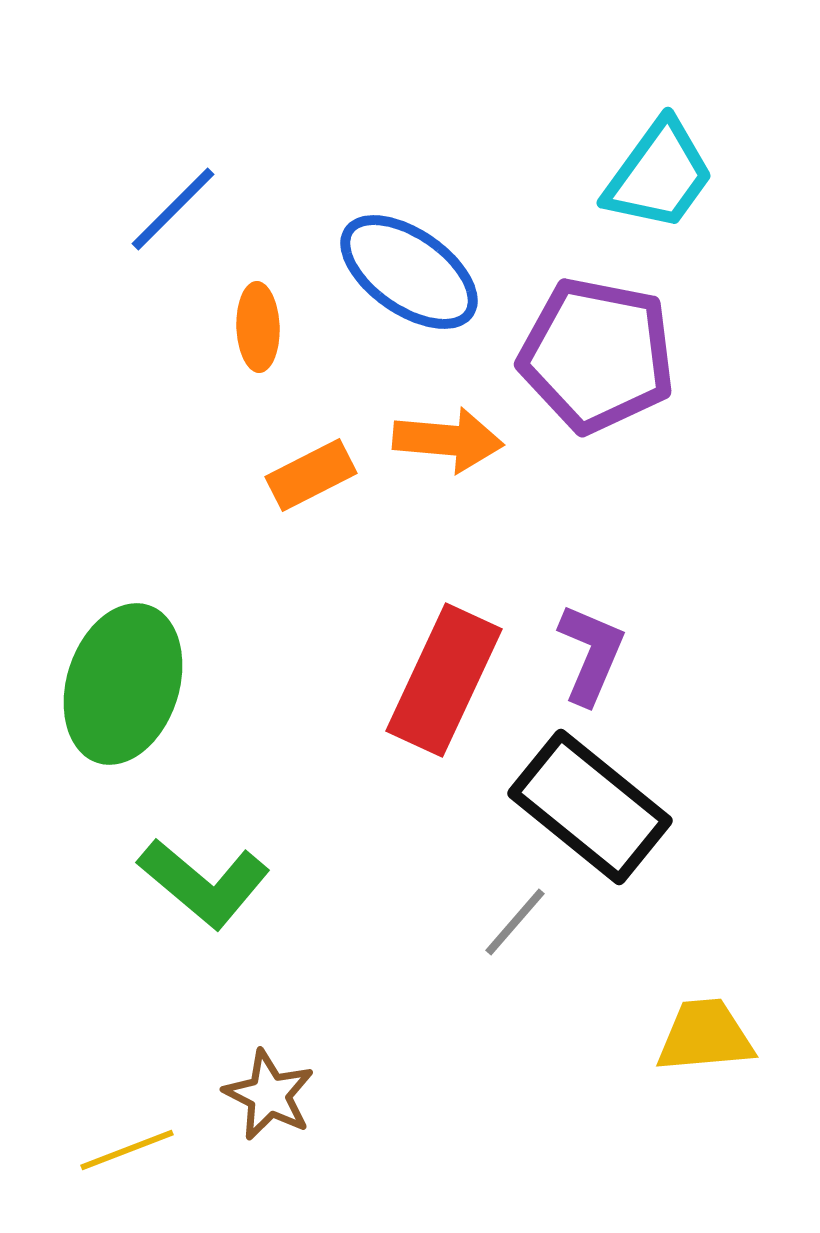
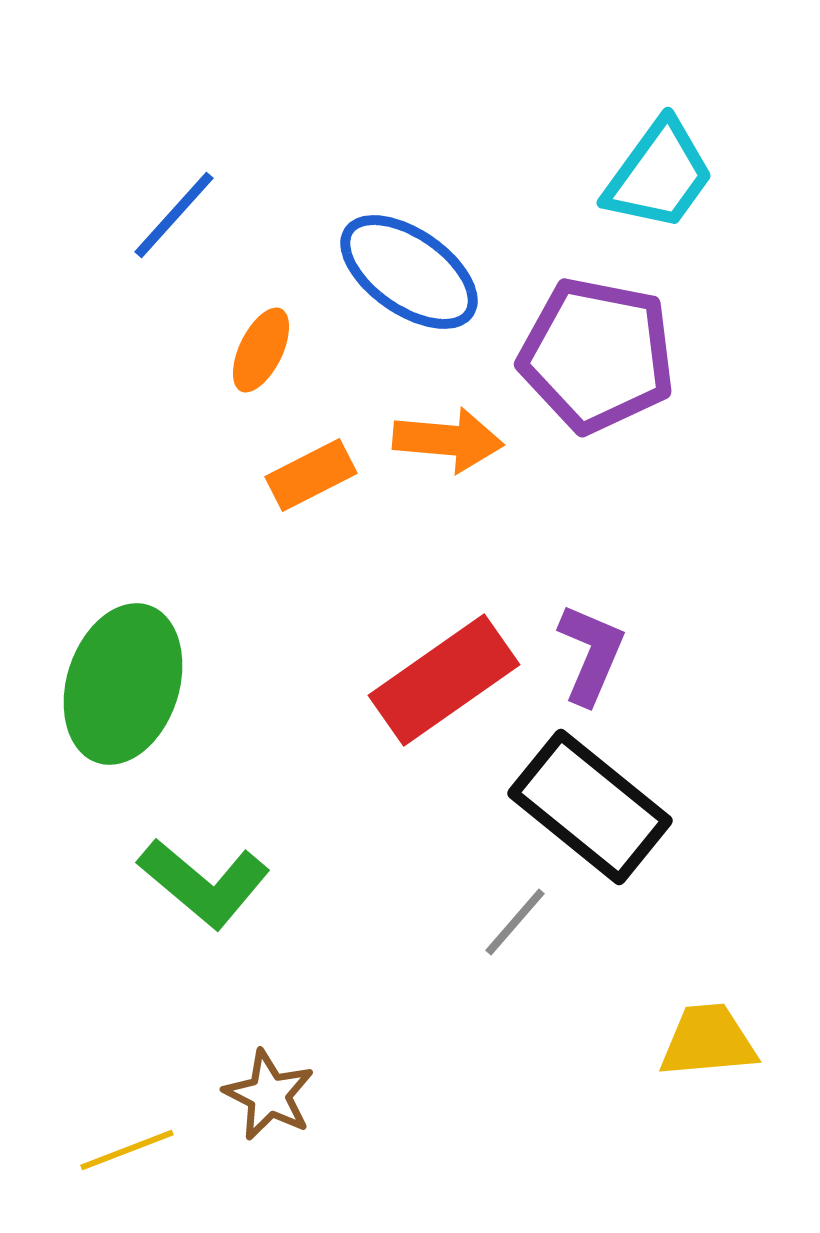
blue line: moved 1 px right, 6 px down; rotated 3 degrees counterclockwise
orange ellipse: moved 3 px right, 23 px down; rotated 28 degrees clockwise
red rectangle: rotated 30 degrees clockwise
yellow trapezoid: moved 3 px right, 5 px down
